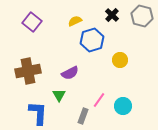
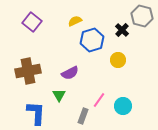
black cross: moved 10 px right, 15 px down
yellow circle: moved 2 px left
blue L-shape: moved 2 px left
